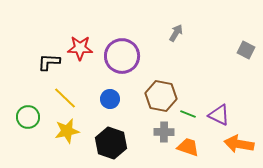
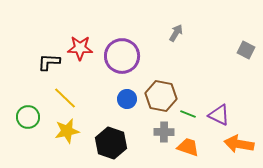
blue circle: moved 17 px right
